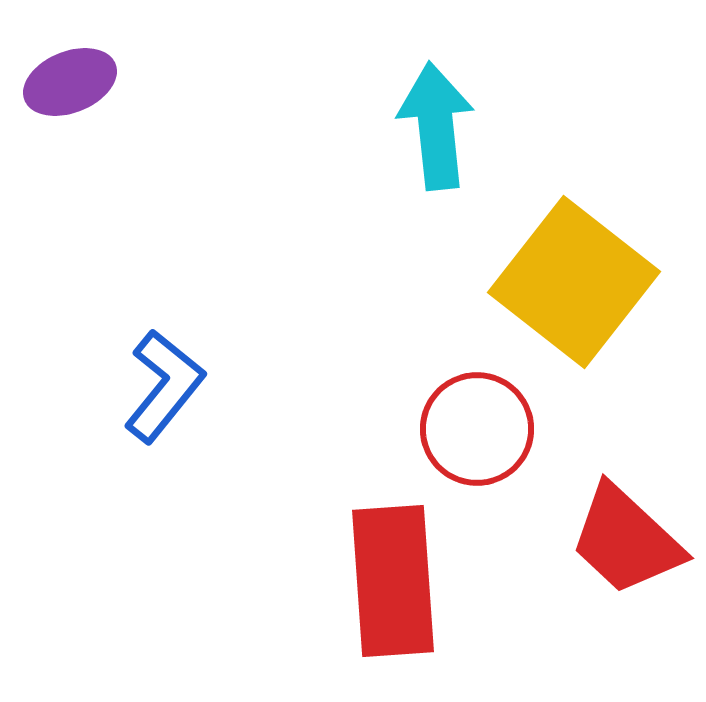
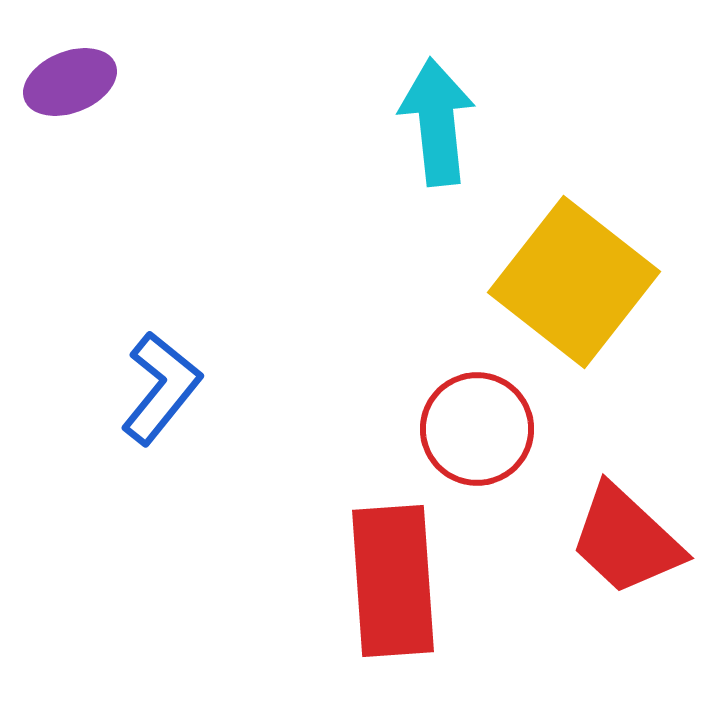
cyan arrow: moved 1 px right, 4 px up
blue L-shape: moved 3 px left, 2 px down
